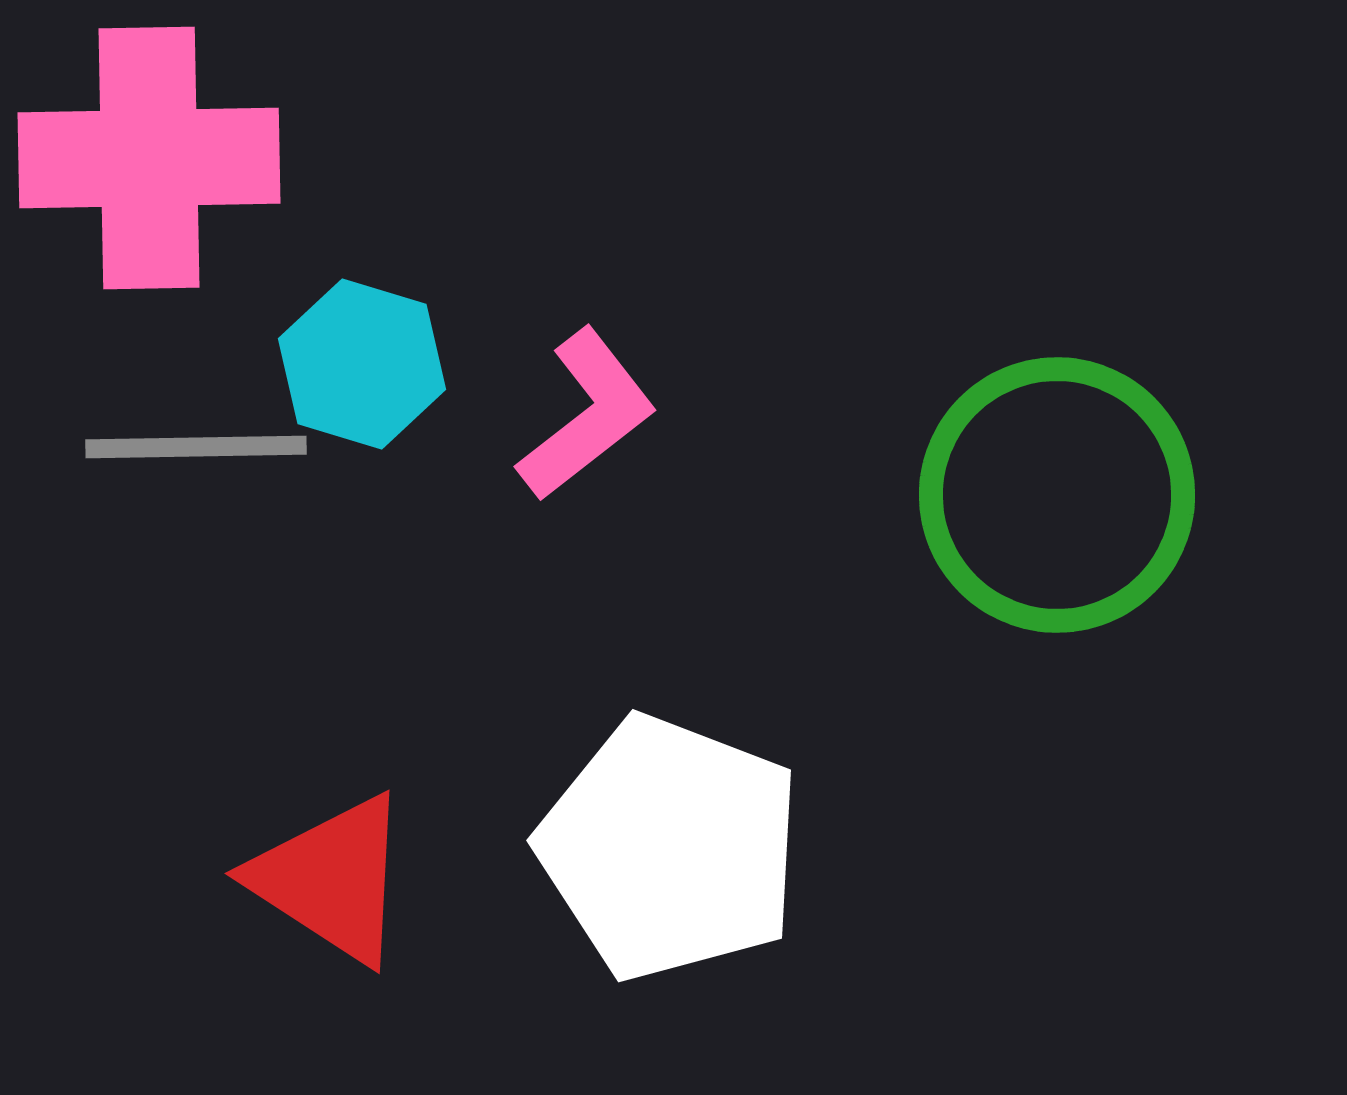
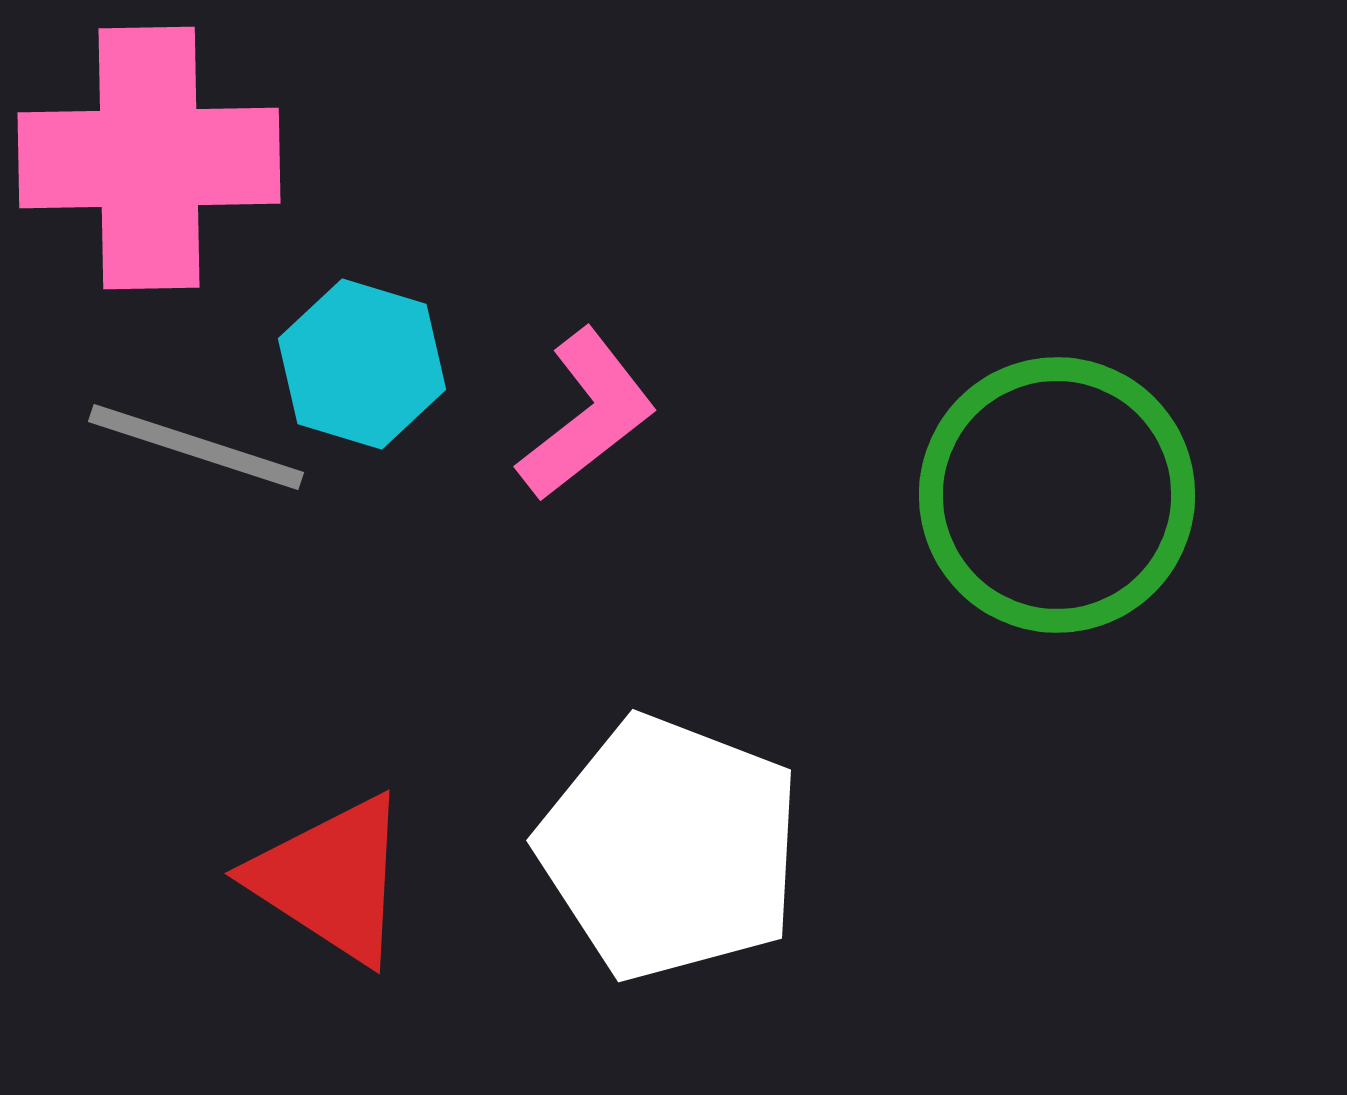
gray line: rotated 19 degrees clockwise
